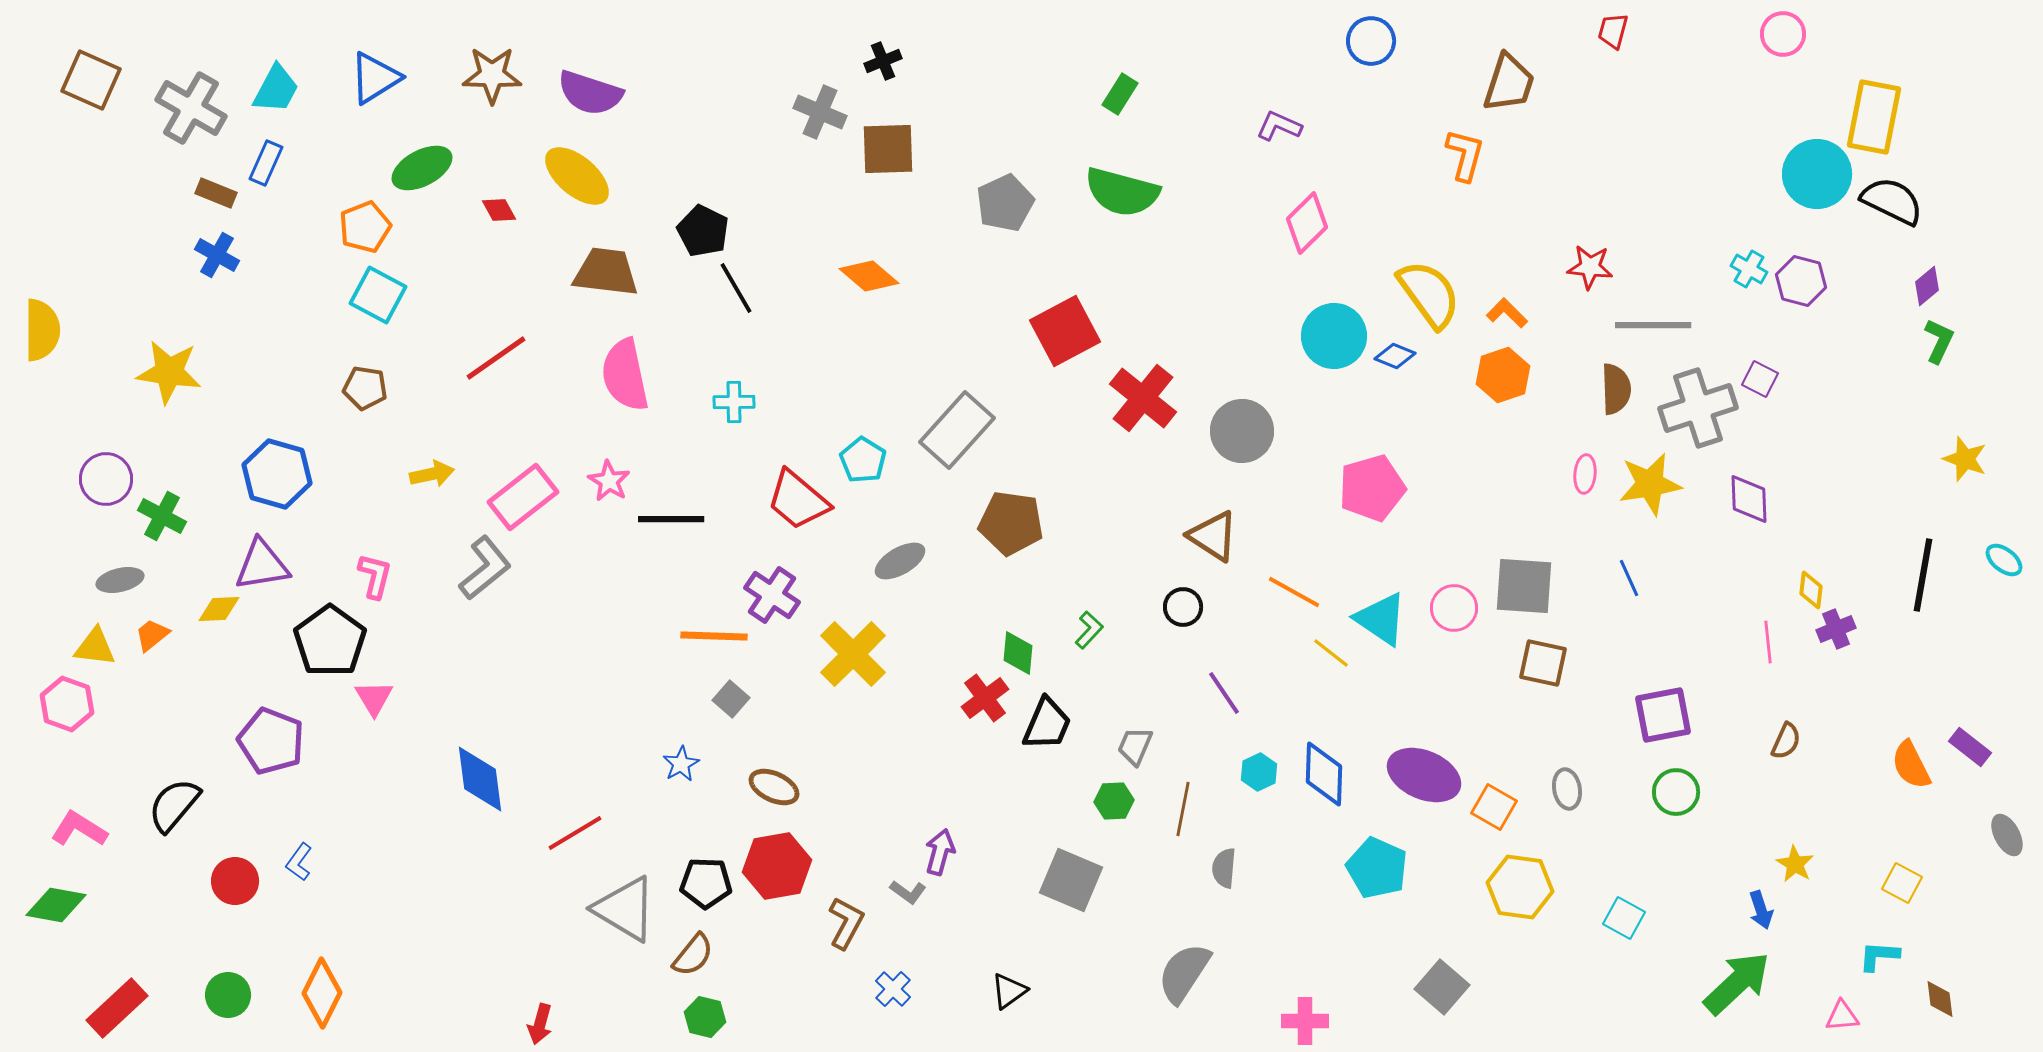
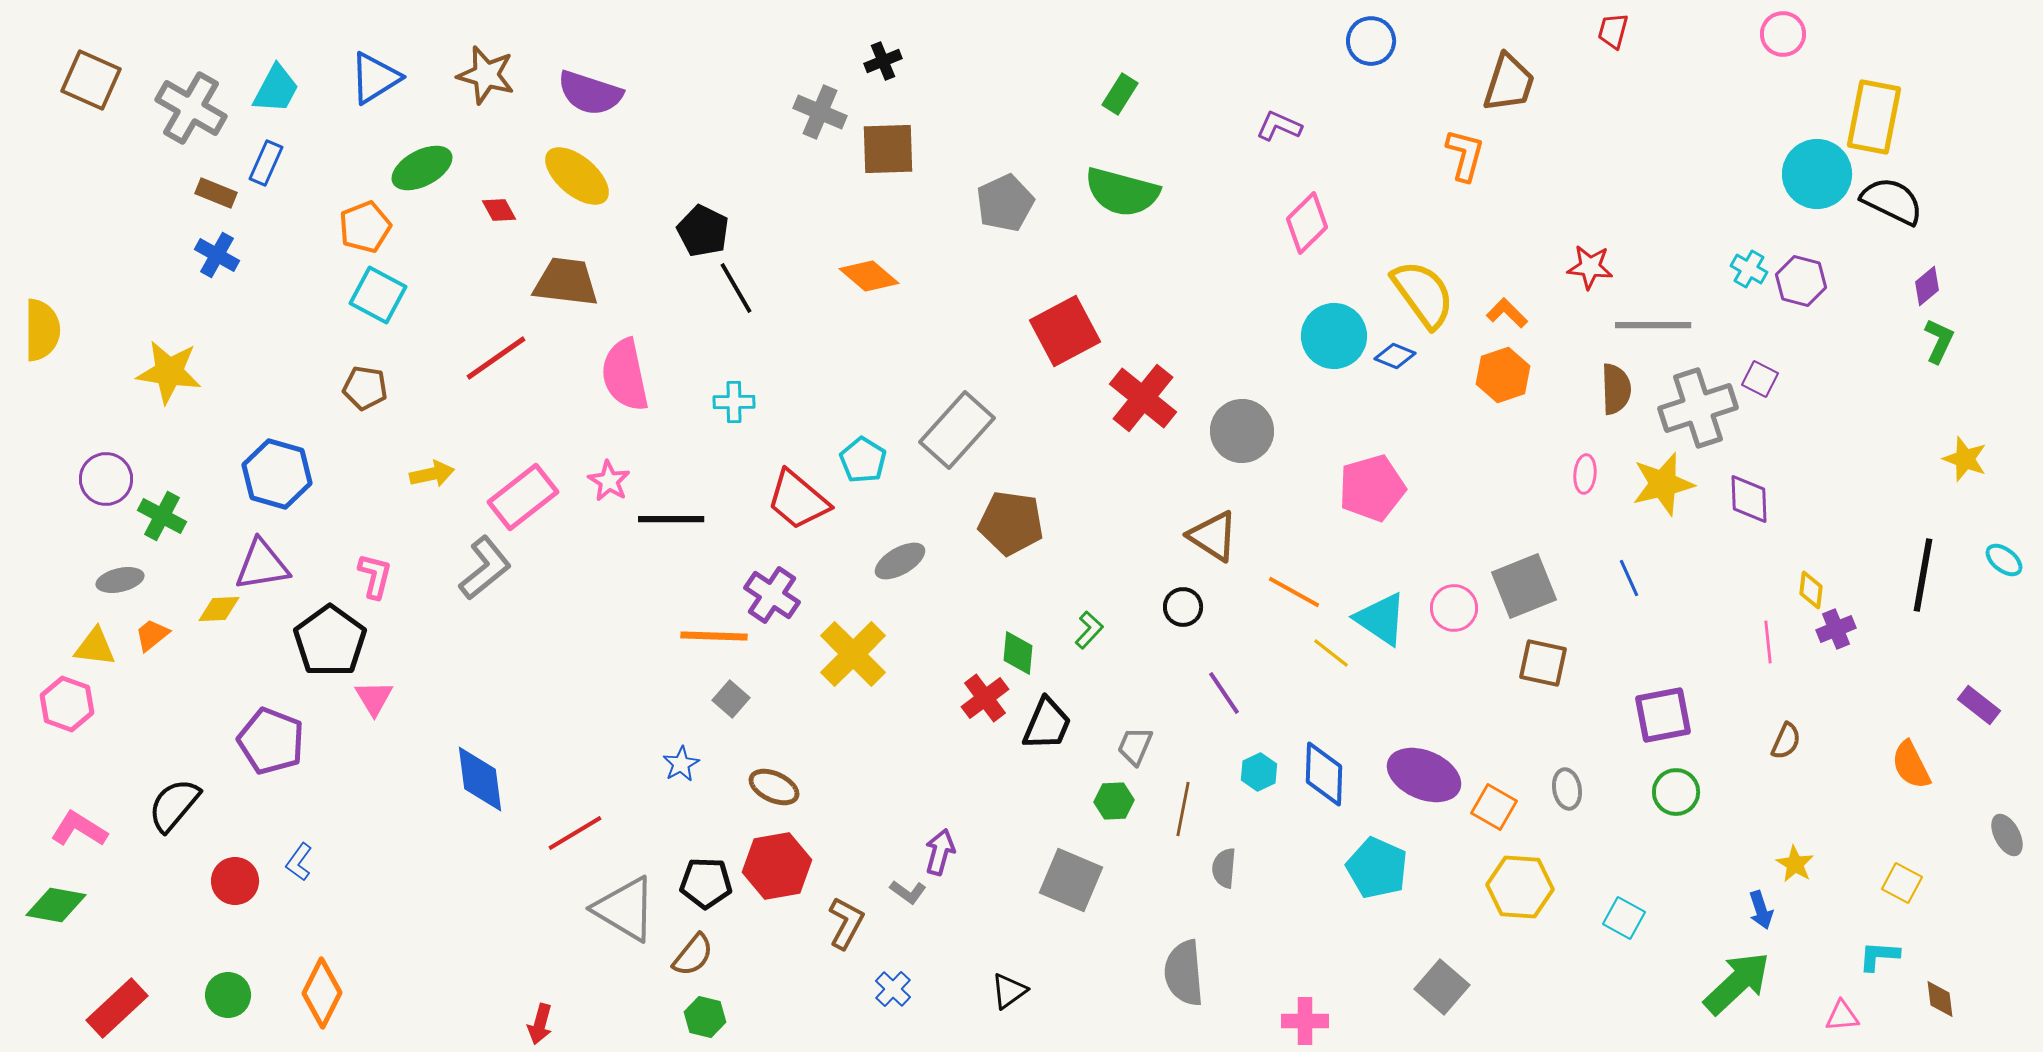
brown star at (492, 75): moved 6 px left; rotated 14 degrees clockwise
brown trapezoid at (606, 272): moved 40 px left, 10 px down
yellow semicircle at (1429, 294): moved 6 px left
yellow star at (1650, 484): moved 13 px right; rotated 4 degrees counterclockwise
gray square at (1524, 586): rotated 26 degrees counterclockwise
purple rectangle at (1970, 747): moved 9 px right, 42 px up
yellow hexagon at (1520, 887): rotated 4 degrees counterclockwise
gray semicircle at (1184, 973): rotated 38 degrees counterclockwise
